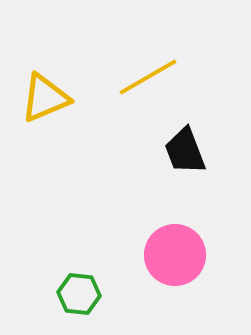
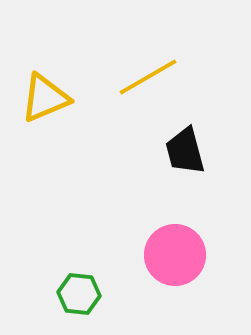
black trapezoid: rotated 6 degrees clockwise
